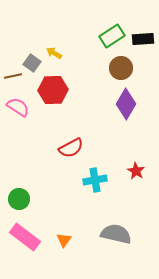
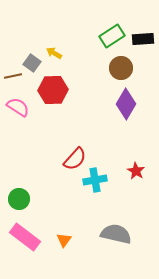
red semicircle: moved 4 px right, 11 px down; rotated 20 degrees counterclockwise
